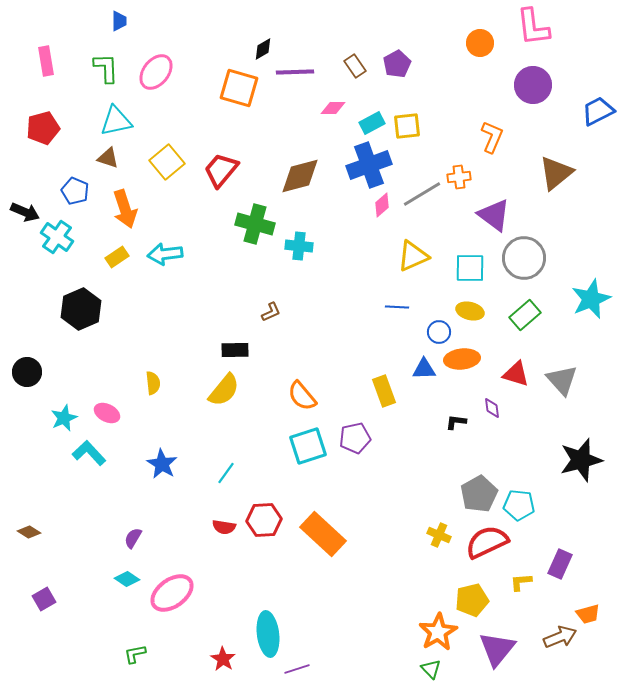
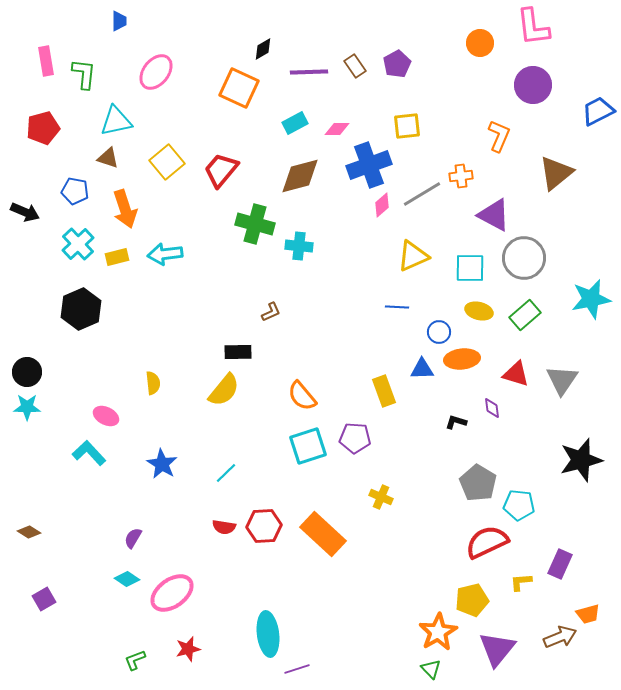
green L-shape at (106, 68): moved 22 px left, 6 px down; rotated 8 degrees clockwise
purple line at (295, 72): moved 14 px right
orange square at (239, 88): rotated 9 degrees clockwise
pink diamond at (333, 108): moved 4 px right, 21 px down
cyan rectangle at (372, 123): moved 77 px left
orange L-shape at (492, 137): moved 7 px right, 1 px up
orange cross at (459, 177): moved 2 px right, 1 px up
blue pentagon at (75, 191): rotated 12 degrees counterclockwise
purple triangle at (494, 215): rotated 9 degrees counterclockwise
cyan cross at (57, 237): moved 21 px right, 7 px down; rotated 12 degrees clockwise
yellow rectangle at (117, 257): rotated 20 degrees clockwise
cyan star at (591, 299): rotated 12 degrees clockwise
yellow ellipse at (470, 311): moved 9 px right
black rectangle at (235, 350): moved 3 px right, 2 px down
blue triangle at (424, 369): moved 2 px left
gray triangle at (562, 380): rotated 16 degrees clockwise
pink ellipse at (107, 413): moved 1 px left, 3 px down
cyan star at (64, 418): moved 37 px left, 11 px up; rotated 24 degrees clockwise
black L-shape at (456, 422): rotated 10 degrees clockwise
purple pentagon at (355, 438): rotated 16 degrees clockwise
cyan line at (226, 473): rotated 10 degrees clockwise
gray pentagon at (479, 494): moved 1 px left, 11 px up; rotated 12 degrees counterclockwise
red hexagon at (264, 520): moved 6 px down
yellow cross at (439, 535): moved 58 px left, 38 px up
green L-shape at (135, 654): moved 6 px down; rotated 10 degrees counterclockwise
red star at (223, 659): moved 35 px left, 10 px up; rotated 25 degrees clockwise
